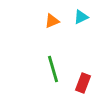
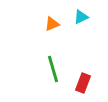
orange triangle: moved 3 px down
